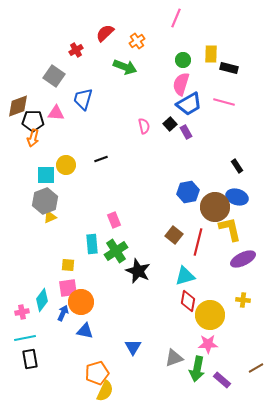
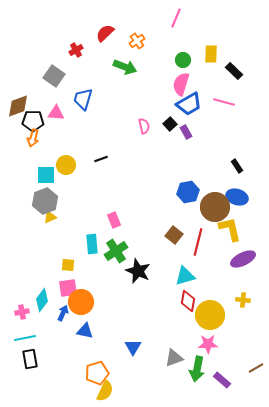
black rectangle at (229, 68): moved 5 px right, 3 px down; rotated 30 degrees clockwise
